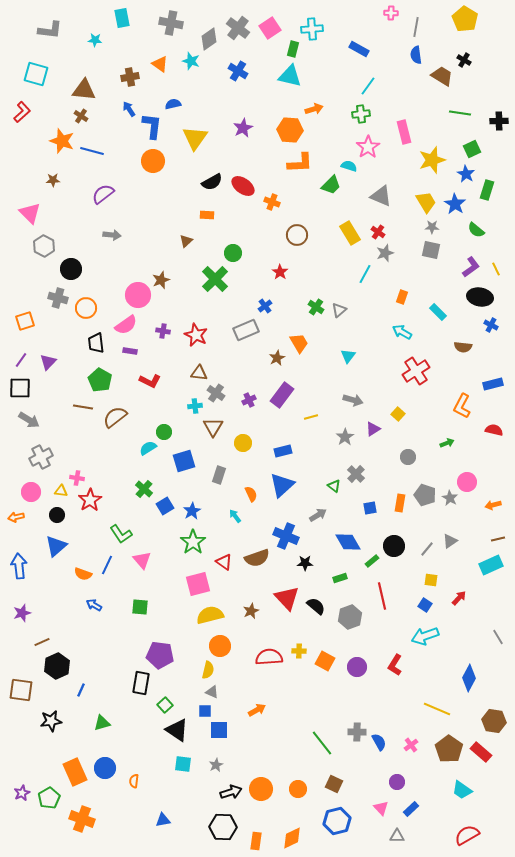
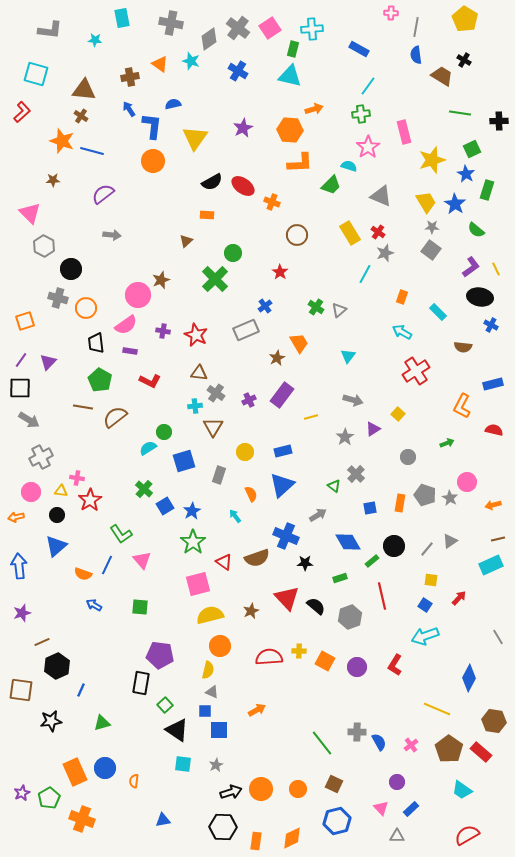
gray square at (431, 250): rotated 24 degrees clockwise
yellow circle at (243, 443): moved 2 px right, 9 px down
